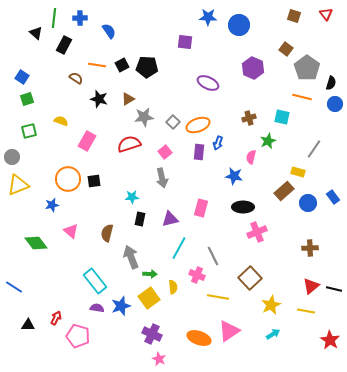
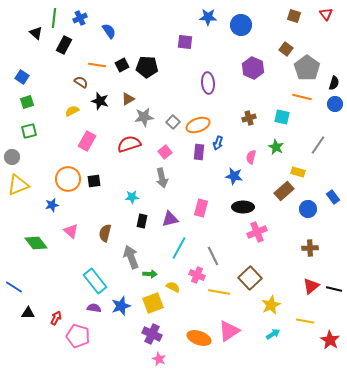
blue cross at (80, 18): rotated 24 degrees counterclockwise
blue circle at (239, 25): moved 2 px right
brown semicircle at (76, 78): moved 5 px right, 4 px down
purple ellipse at (208, 83): rotated 60 degrees clockwise
black semicircle at (331, 83): moved 3 px right
green square at (27, 99): moved 3 px down
black star at (99, 99): moved 1 px right, 2 px down
yellow semicircle at (61, 121): moved 11 px right, 10 px up; rotated 48 degrees counterclockwise
green star at (268, 141): moved 8 px right, 6 px down; rotated 21 degrees counterclockwise
gray line at (314, 149): moved 4 px right, 4 px up
blue circle at (308, 203): moved 6 px down
black rectangle at (140, 219): moved 2 px right, 2 px down
brown semicircle at (107, 233): moved 2 px left
yellow semicircle at (173, 287): rotated 56 degrees counterclockwise
yellow line at (218, 297): moved 1 px right, 5 px up
yellow square at (149, 298): moved 4 px right, 5 px down; rotated 15 degrees clockwise
purple semicircle at (97, 308): moved 3 px left
yellow line at (306, 311): moved 1 px left, 10 px down
black triangle at (28, 325): moved 12 px up
